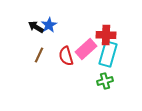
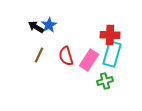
red cross: moved 4 px right
pink rectangle: moved 3 px right, 11 px down; rotated 15 degrees counterclockwise
cyan rectangle: moved 4 px right
